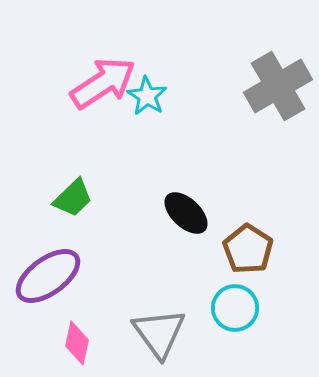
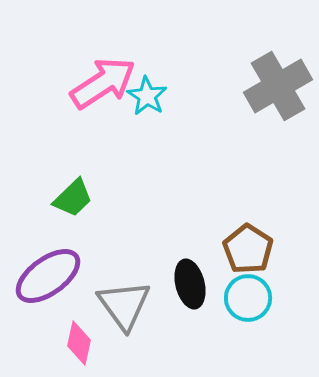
black ellipse: moved 4 px right, 71 px down; rotated 33 degrees clockwise
cyan circle: moved 13 px right, 10 px up
gray triangle: moved 35 px left, 28 px up
pink diamond: moved 2 px right
